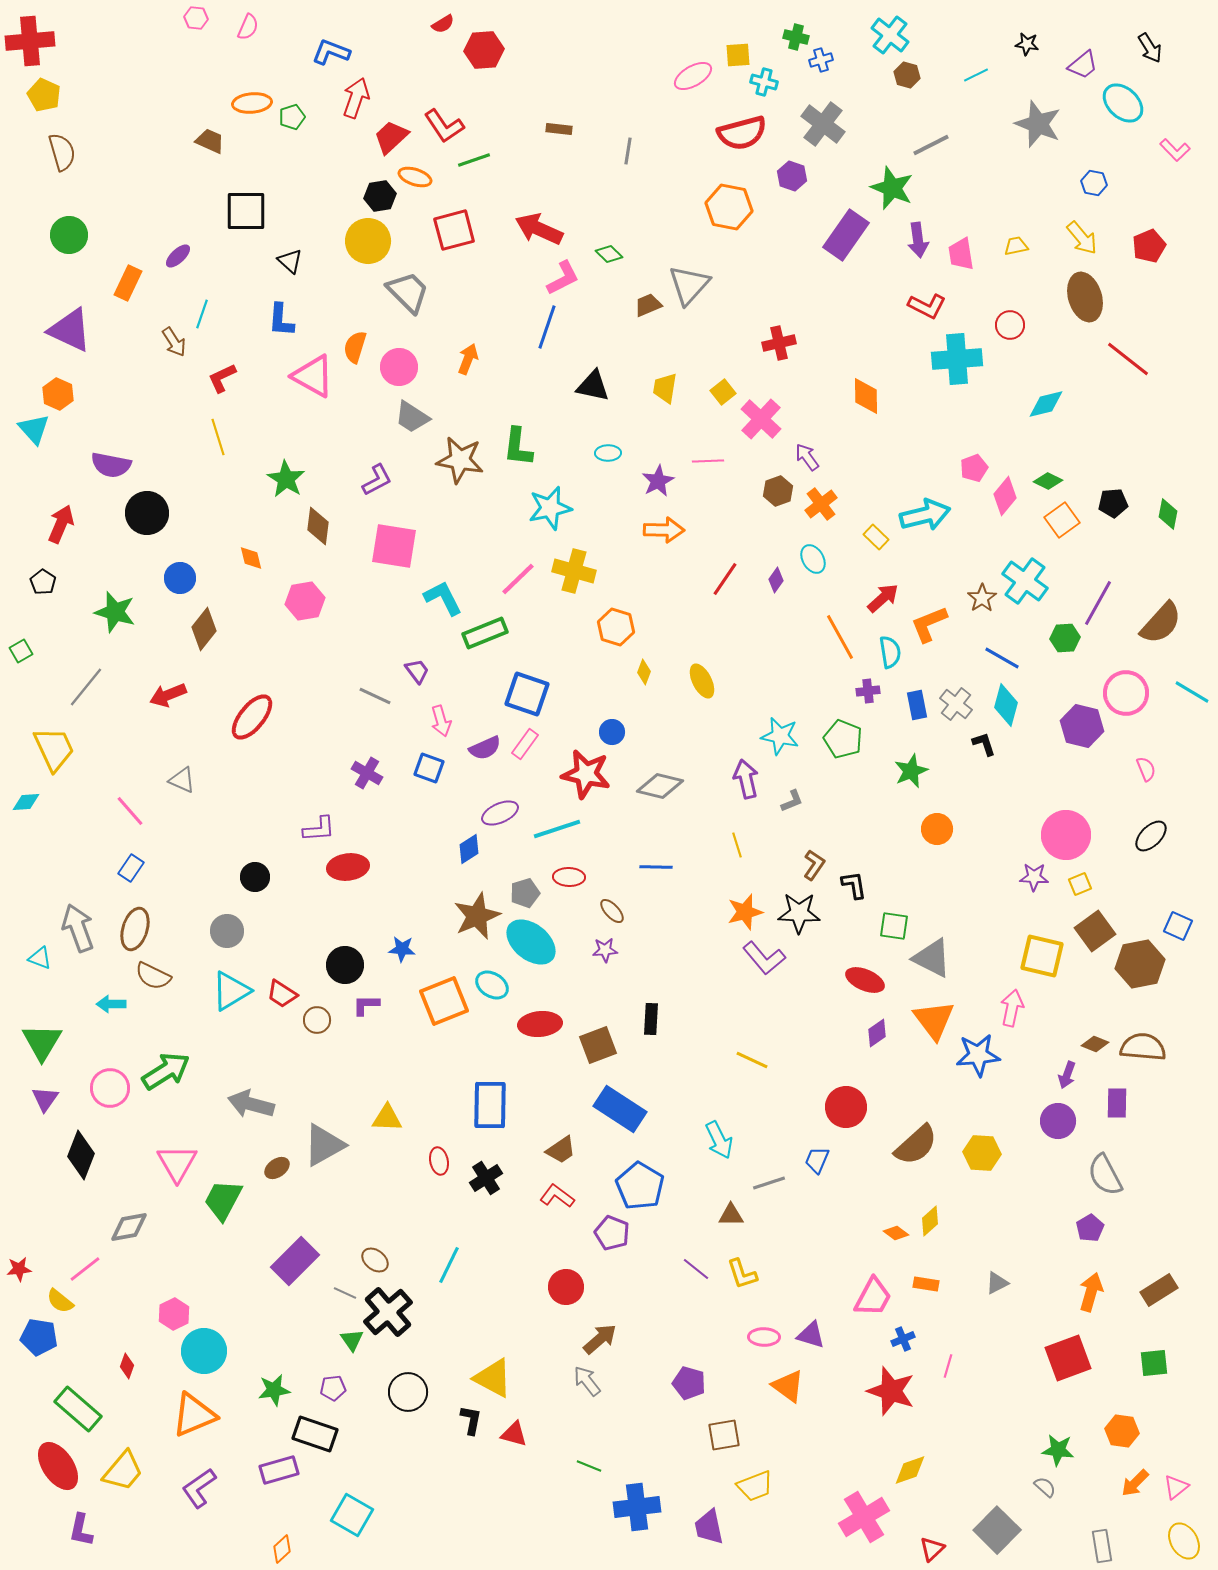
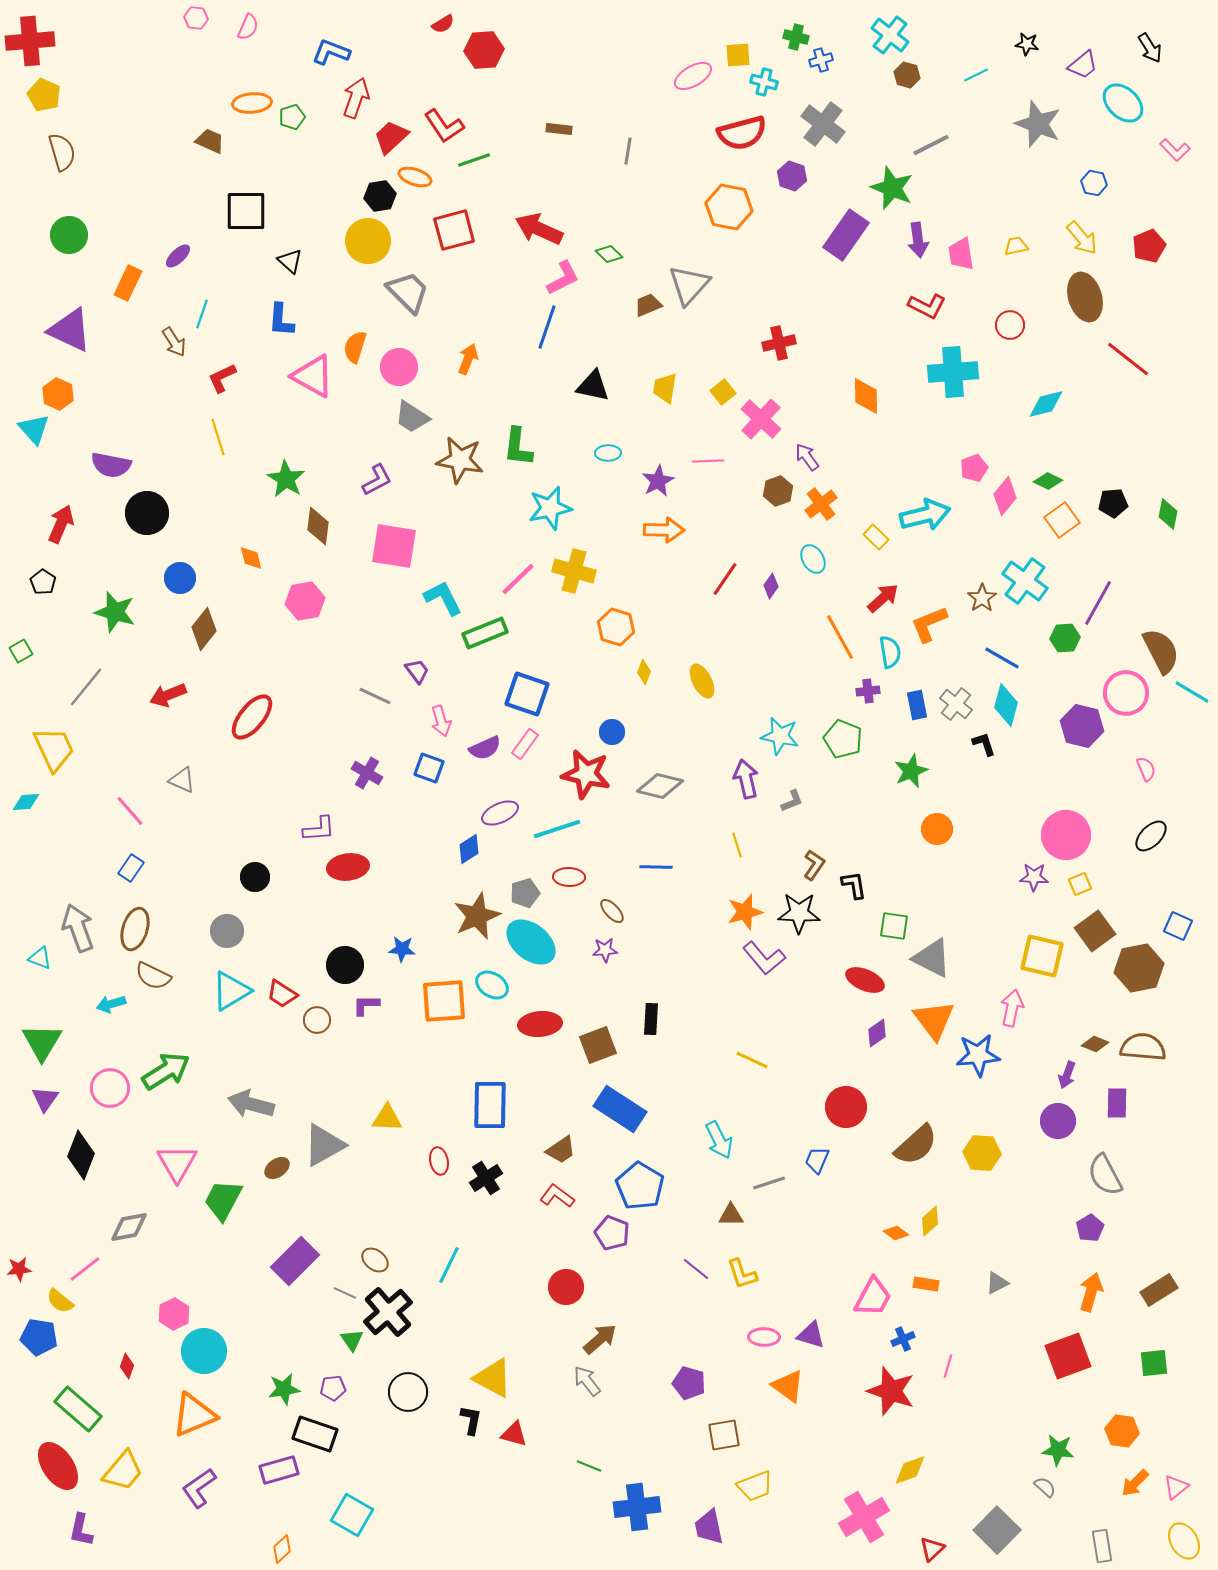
cyan cross at (957, 359): moved 4 px left, 13 px down
purple diamond at (776, 580): moved 5 px left, 6 px down
brown semicircle at (1161, 623): moved 28 px down; rotated 69 degrees counterclockwise
brown hexagon at (1140, 964): moved 1 px left, 4 px down
orange square at (444, 1001): rotated 18 degrees clockwise
cyan arrow at (111, 1004): rotated 16 degrees counterclockwise
red square at (1068, 1358): moved 2 px up
green star at (274, 1390): moved 10 px right, 1 px up
